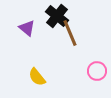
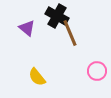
black cross: rotated 10 degrees counterclockwise
